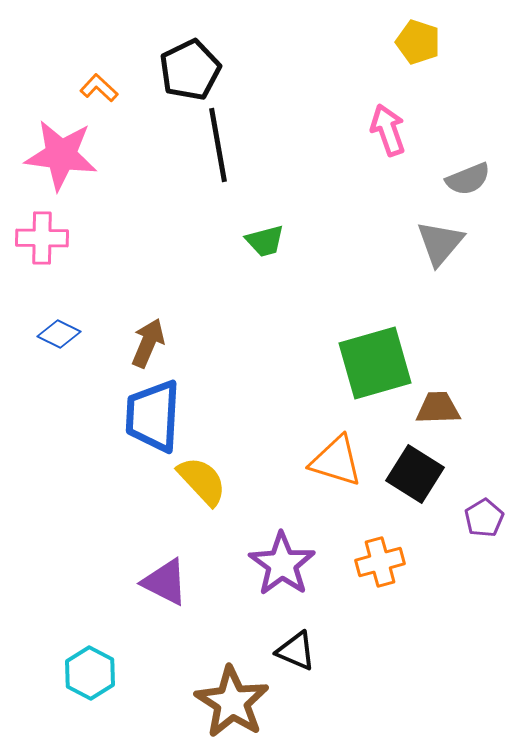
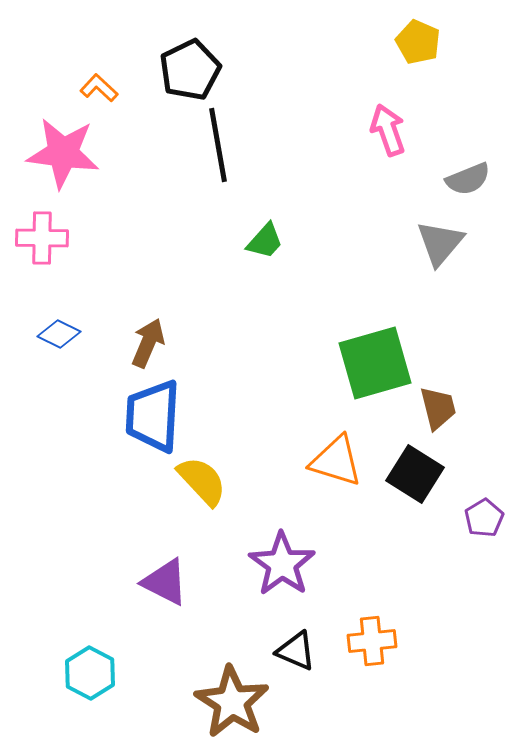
yellow pentagon: rotated 6 degrees clockwise
pink star: moved 2 px right, 2 px up
green trapezoid: rotated 33 degrees counterclockwise
brown trapezoid: rotated 78 degrees clockwise
orange cross: moved 8 px left, 79 px down; rotated 9 degrees clockwise
